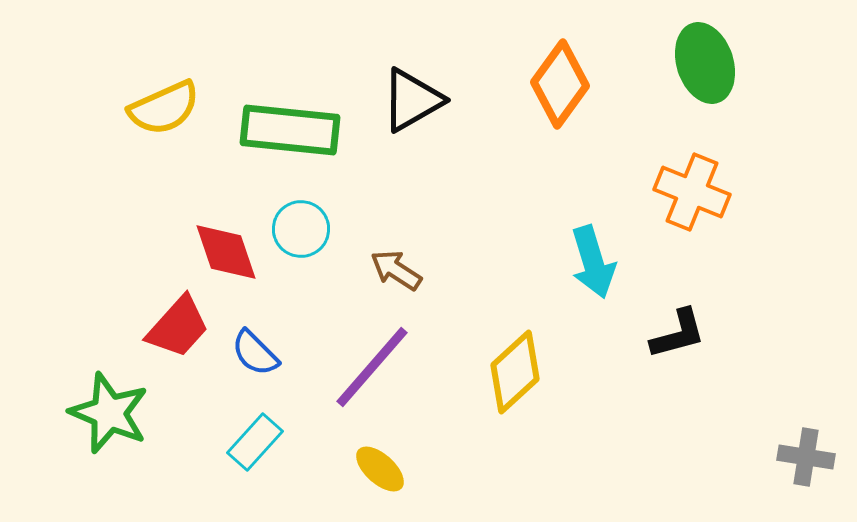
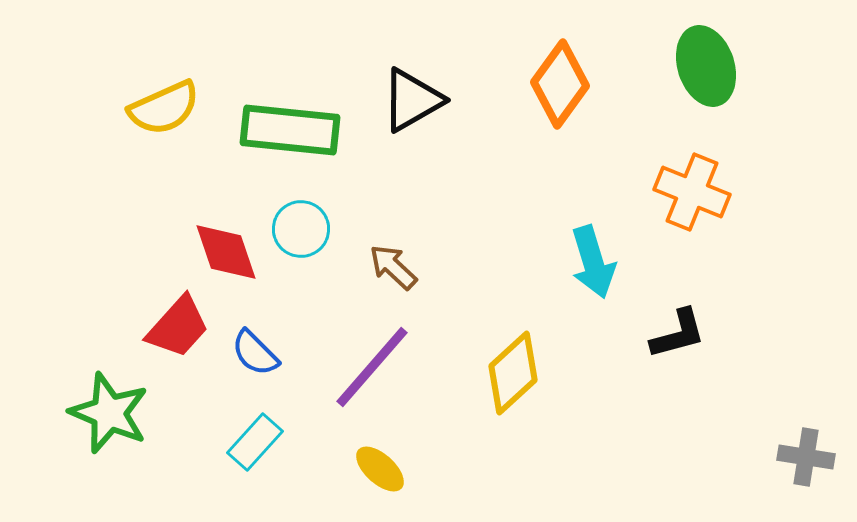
green ellipse: moved 1 px right, 3 px down
brown arrow: moved 3 px left, 3 px up; rotated 10 degrees clockwise
yellow diamond: moved 2 px left, 1 px down
